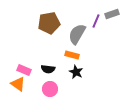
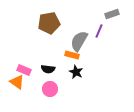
purple line: moved 3 px right, 10 px down
gray semicircle: moved 2 px right, 7 px down
orange triangle: moved 1 px left, 2 px up
